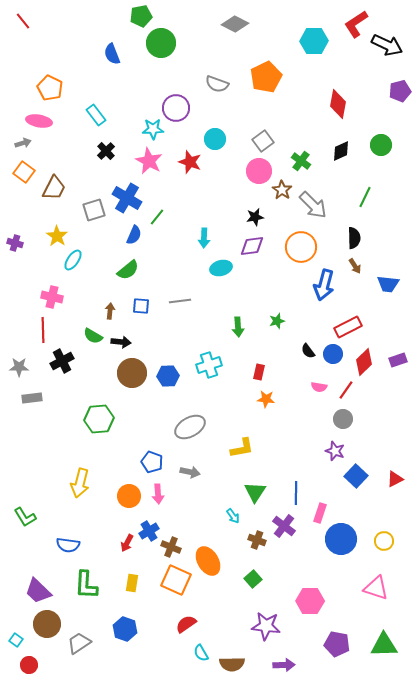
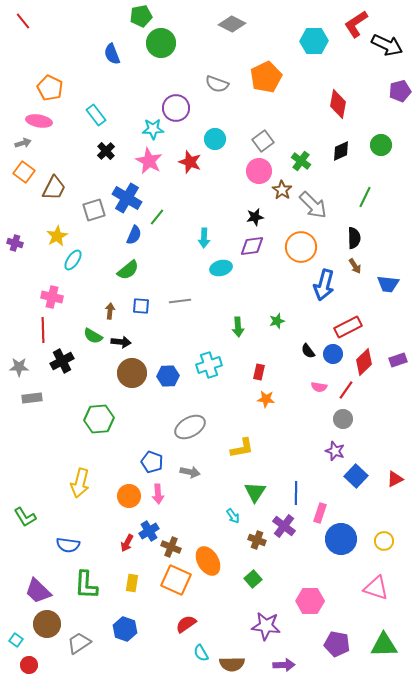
gray diamond at (235, 24): moved 3 px left
yellow star at (57, 236): rotated 10 degrees clockwise
